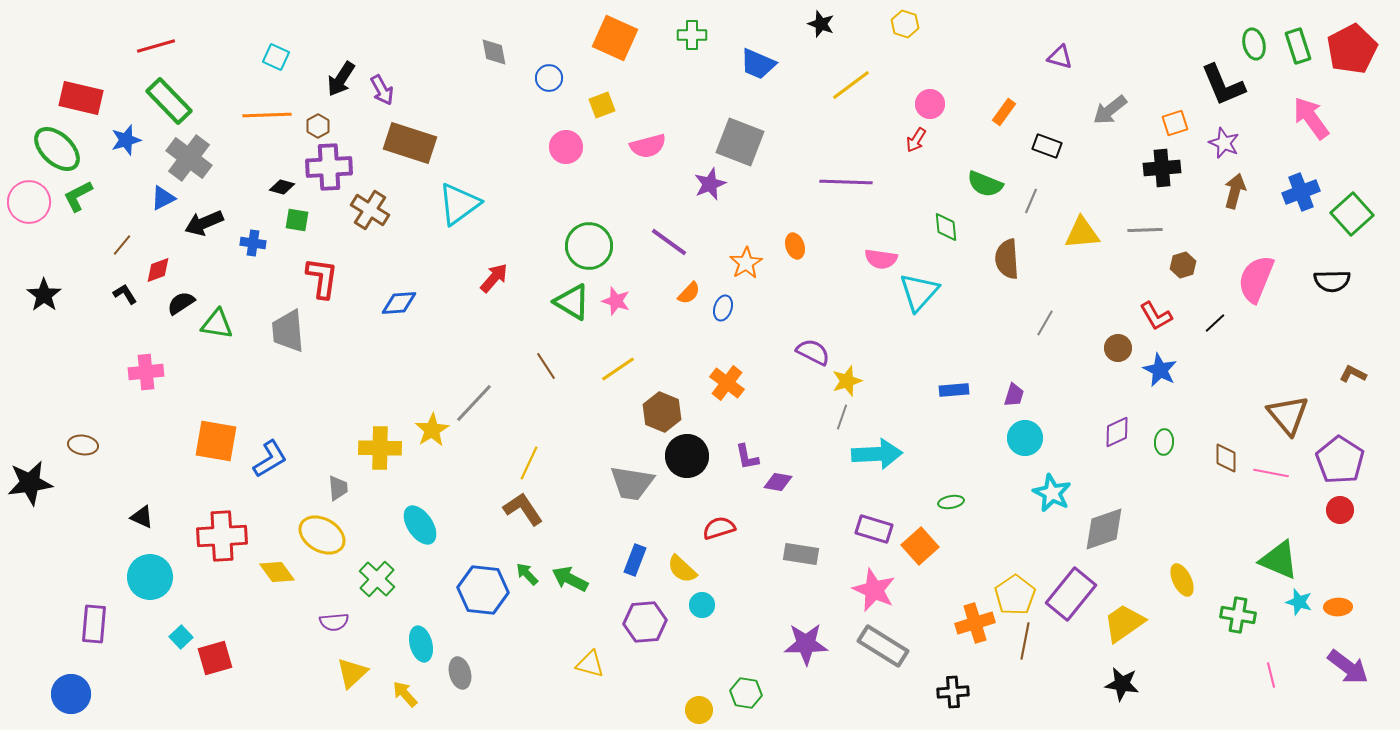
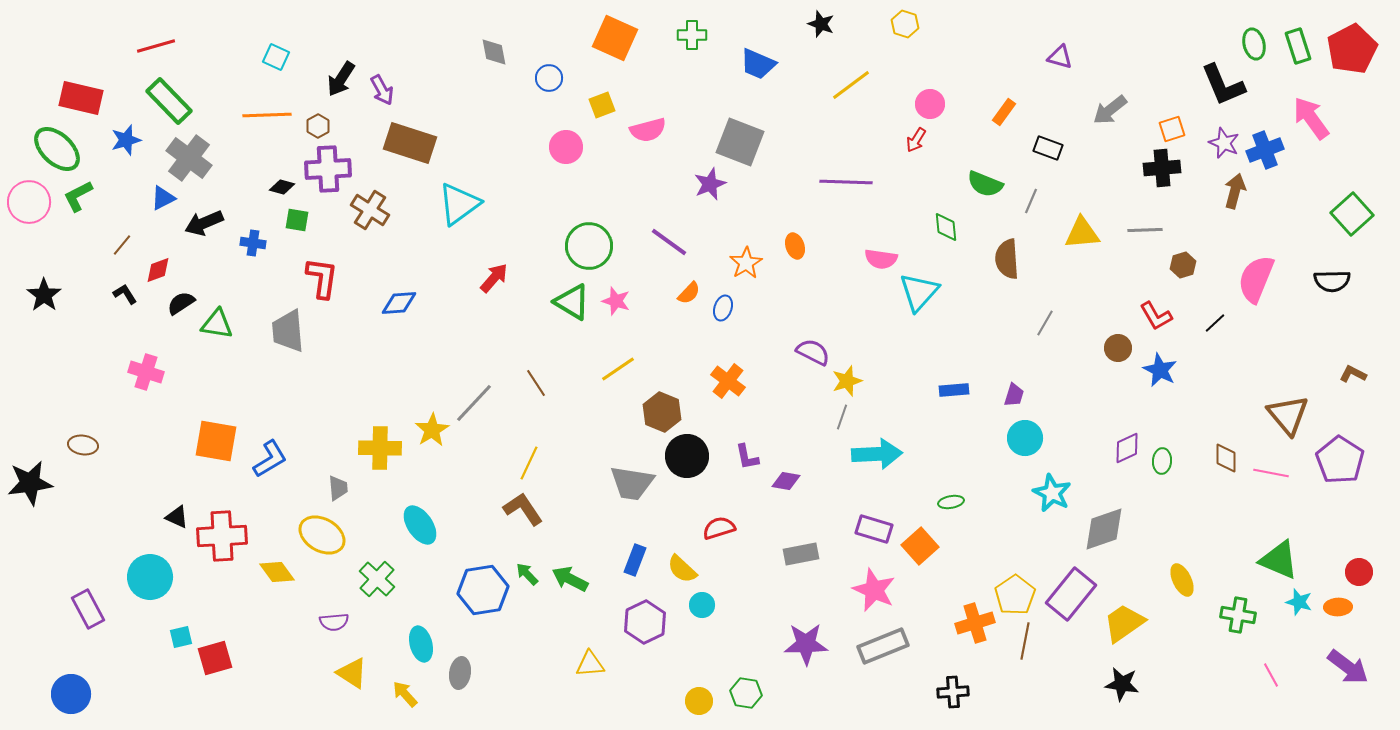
orange square at (1175, 123): moved 3 px left, 6 px down
pink semicircle at (648, 146): moved 16 px up
black rectangle at (1047, 146): moved 1 px right, 2 px down
purple cross at (329, 167): moved 1 px left, 2 px down
blue cross at (1301, 192): moved 36 px left, 42 px up
brown line at (546, 366): moved 10 px left, 17 px down
pink cross at (146, 372): rotated 24 degrees clockwise
orange cross at (727, 383): moved 1 px right, 2 px up
purple diamond at (1117, 432): moved 10 px right, 16 px down
green ellipse at (1164, 442): moved 2 px left, 19 px down
purple diamond at (778, 482): moved 8 px right, 1 px up
red circle at (1340, 510): moved 19 px right, 62 px down
black triangle at (142, 517): moved 35 px right
gray rectangle at (801, 554): rotated 20 degrees counterclockwise
blue hexagon at (483, 590): rotated 15 degrees counterclockwise
purple hexagon at (645, 622): rotated 21 degrees counterclockwise
purple rectangle at (94, 624): moved 6 px left, 15 px up; rotated 33 degrees counterclockwise
cyan square at (181, 637): rotated 30 degrees clockwise
gray rectangle at (883, 646): rotated 54 degrees counterclockwise
yellow triangle at (590, 664): rotated 20 degrees counterclockwise
yellow triangle at (352, 673): rotated 44 degrees counterclockwise
gray ellipse at (460, 673): rotated 24 degrees clockwise
pink line at (1271, 675): rotated 15 degrees counterclockwise
yellow circle at (699, 710): moved 9 px up
